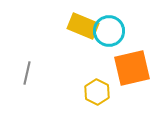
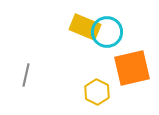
yellow rectangle: moved 2 px right, 1 px down
cyan circle: moved 2 px left, 1 px down
gray line: moved 1 px left, 2 px down
